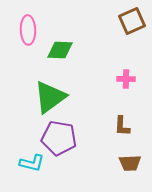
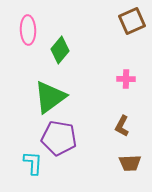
green diamond: rotated 52 degrees counterclockwise
brown L-shape: rotated 25 degrees clockwise
cyan L-shape: moved 1 px right; rotated 100 degrees counterclockwise
